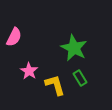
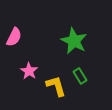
green star: moved 7 px up
green rectangle: moved 2 px up
yellow L-shape: moved 1 px right, 1 px down
